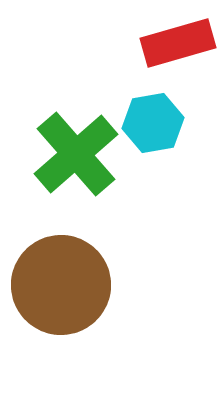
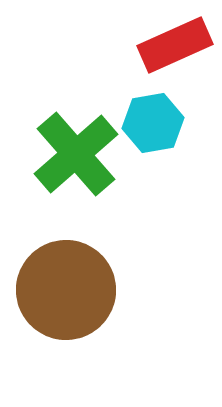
red rectangle: moved 3 px left, 2 px down; rotated 8 degrees counterclockwise
brown circle: moved 5 px right, 5 px down
